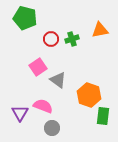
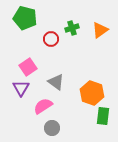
orange triangle: rotated 24 degrees counterclockwise
green cross: moved 11 px up
pink square: moved 10 px left
gray triangle: moved 2 px left, 2 px down
orange hexagon: moved 3 px right, 2 px up
pink semicircle: rotated 54 degrees counterclockwise
purple triangle: moved 1 px right, 25 px up
